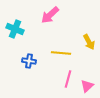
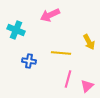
pink arrow: rotated 18 degrees clockwise
cyan cross: moved 1 px right, 1 px down
